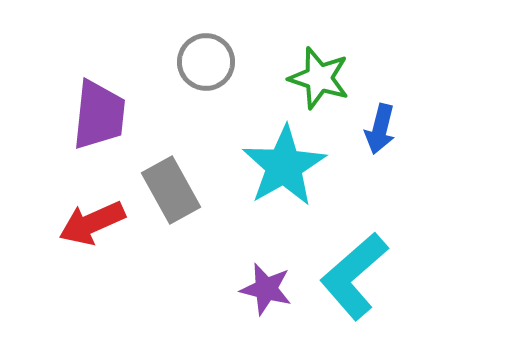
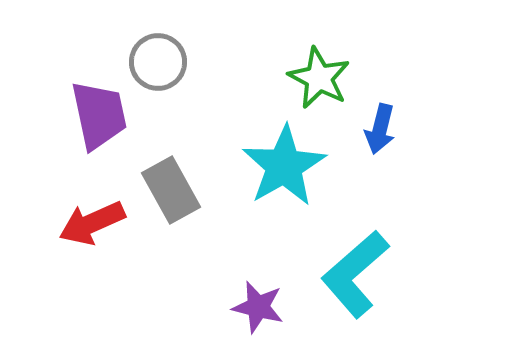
gray circle: moved 48 px left
green star: rotated 10 degrees clockwise
purple trapezoid: rotated 18 degrees counterclockwise
cyan L-shape: moved 1 px right, 2 px up
purple star: moved 8 px left, 18 px down
